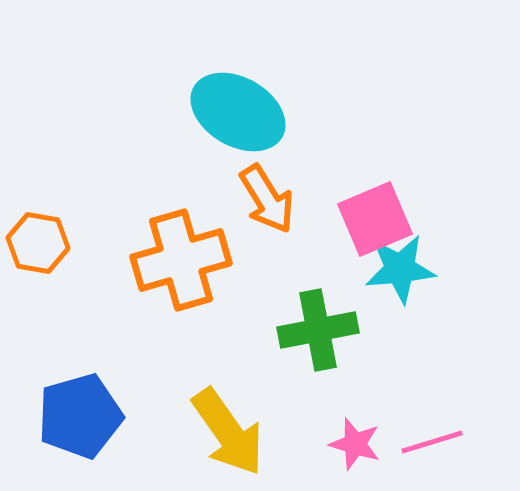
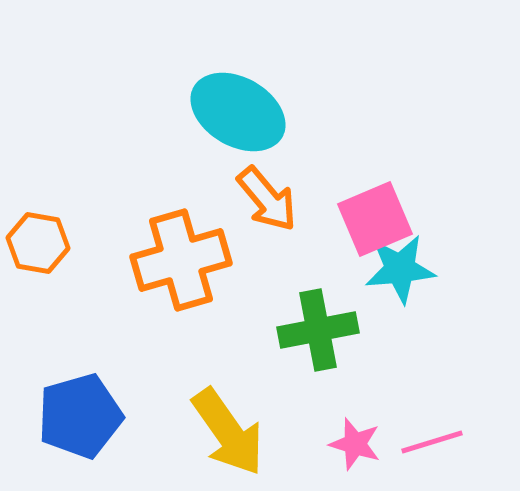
orange arrow: rotated 8 degrees counterclockwise
